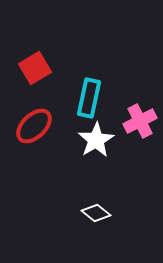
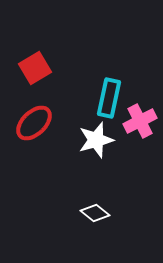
cyan rectangle: moved 20 px right
red ellipse: moved 3 px up
white star: rotated 15 degrees clockwise
white diamond: moved 1 px left
